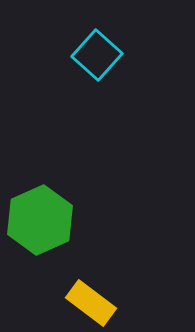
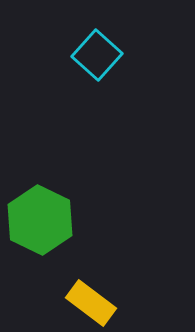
green hexagon: rotated 10 degrees counterclockwise
